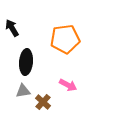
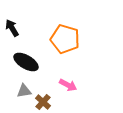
orange pentagon: rotated 24 degrees clockwise
black ellipse: rotated 65 degrees counterclockwise
gray triangle: moved 1 px right
